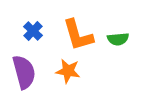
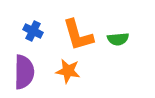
blue cross: rotated 18 degrees counterclockwise
purple semicircle: rotated 16 degrees clockwise
